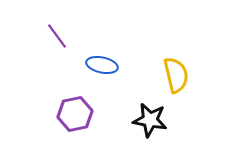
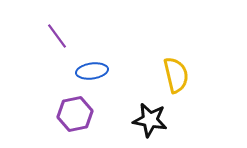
blue ellipse: moved 10 px left, 6 px down; rotated 20 degrees counterclockwise
